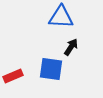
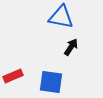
blue triangle: rotated 8 degrees clockwise
blue square: moved 13 px down
